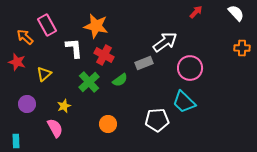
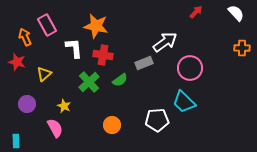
orange arrow: rotated 24 degrees clockwise
red cross: moved 1 px left; rotated 18 degrees counterclockwise
yellow star: rotated 24 degrees counterclockwise
orange circle: moved 4 px right, 1 px down
